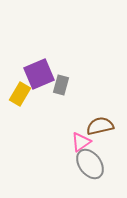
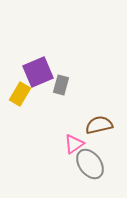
purple square: moved 1 px left, 2 px up
brown semicircle: moved 1 px left, 1 px up
pink triangle: moved 7 px left, 2 px down
